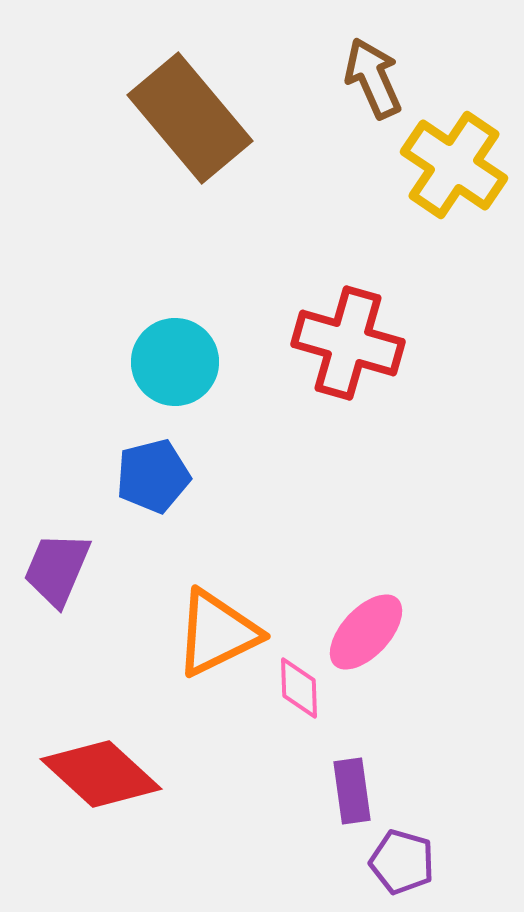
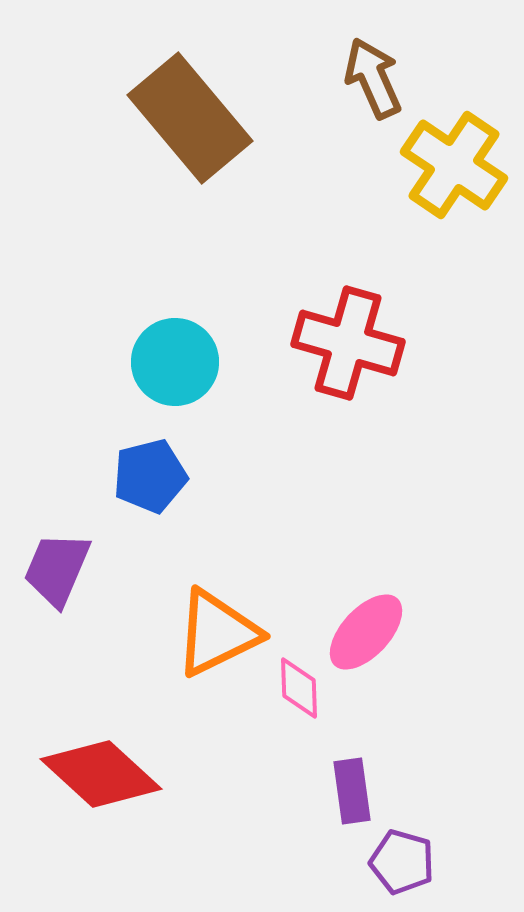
blue pentagon: moved 3 px left
